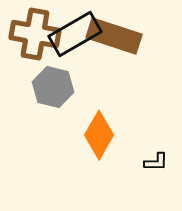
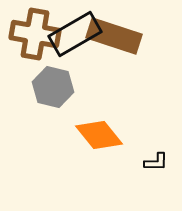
orange diamond: rotated 69 degrees counterclockwise
